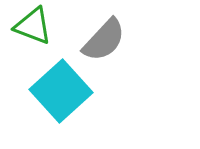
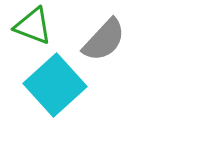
cyan square: moved 6 px left, 6 px up
